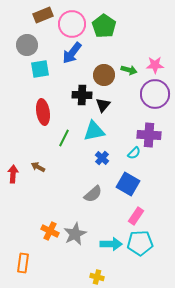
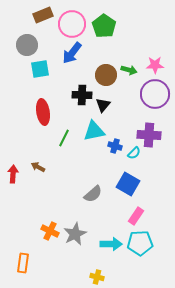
brown circle: moved 2 px right
blue cross: moved 13 px right, 12 px up; rotated 24 degrees counterclockwise
